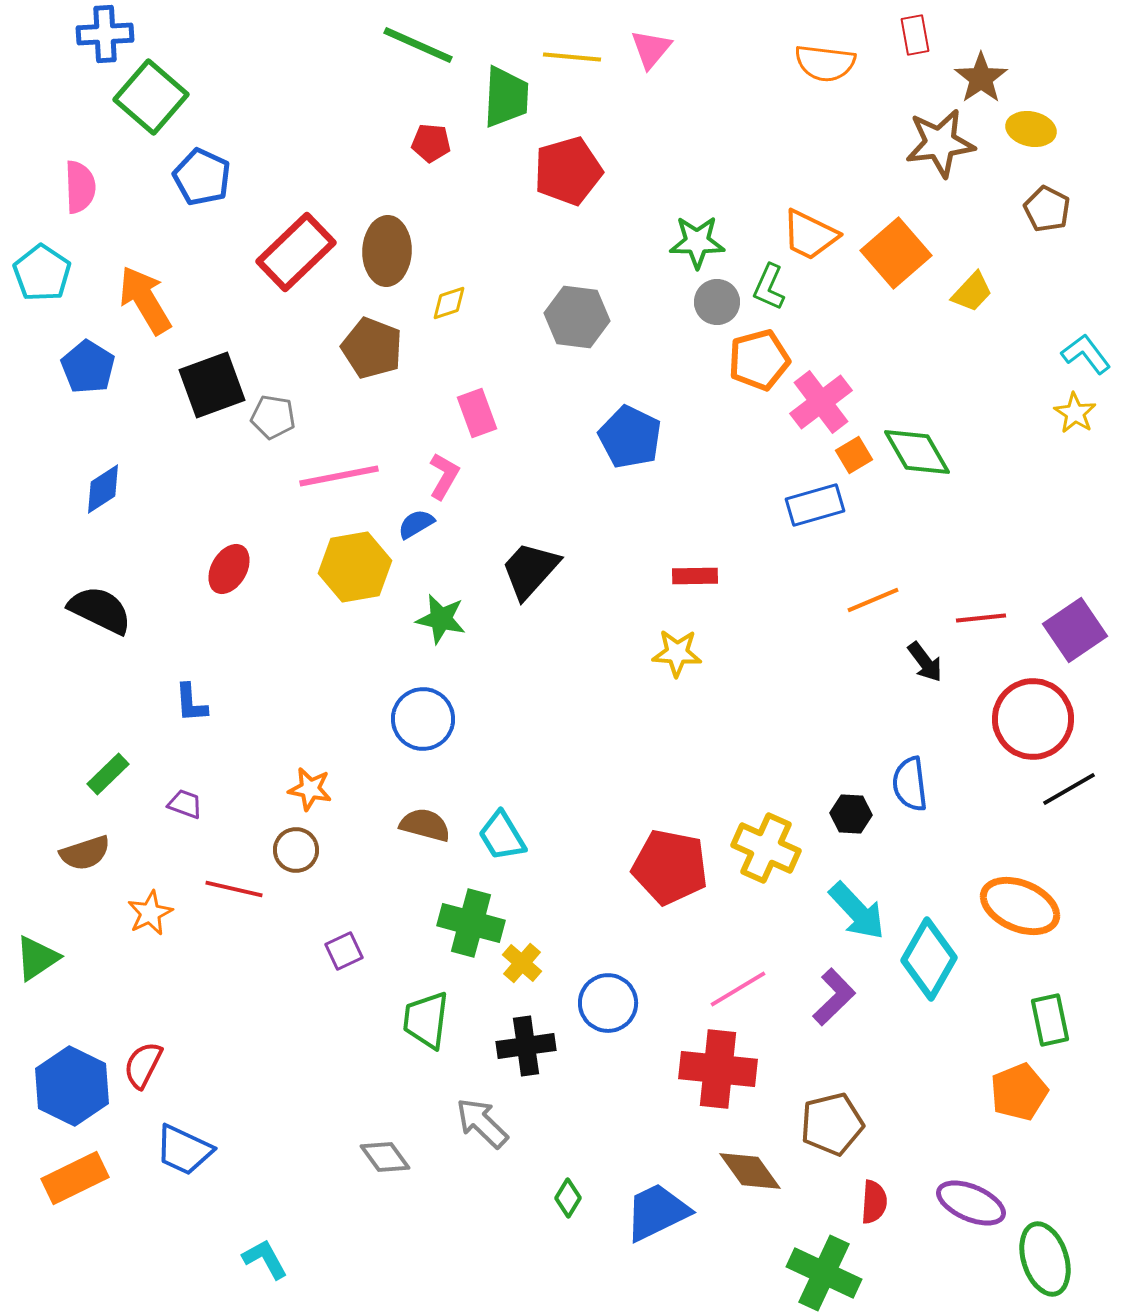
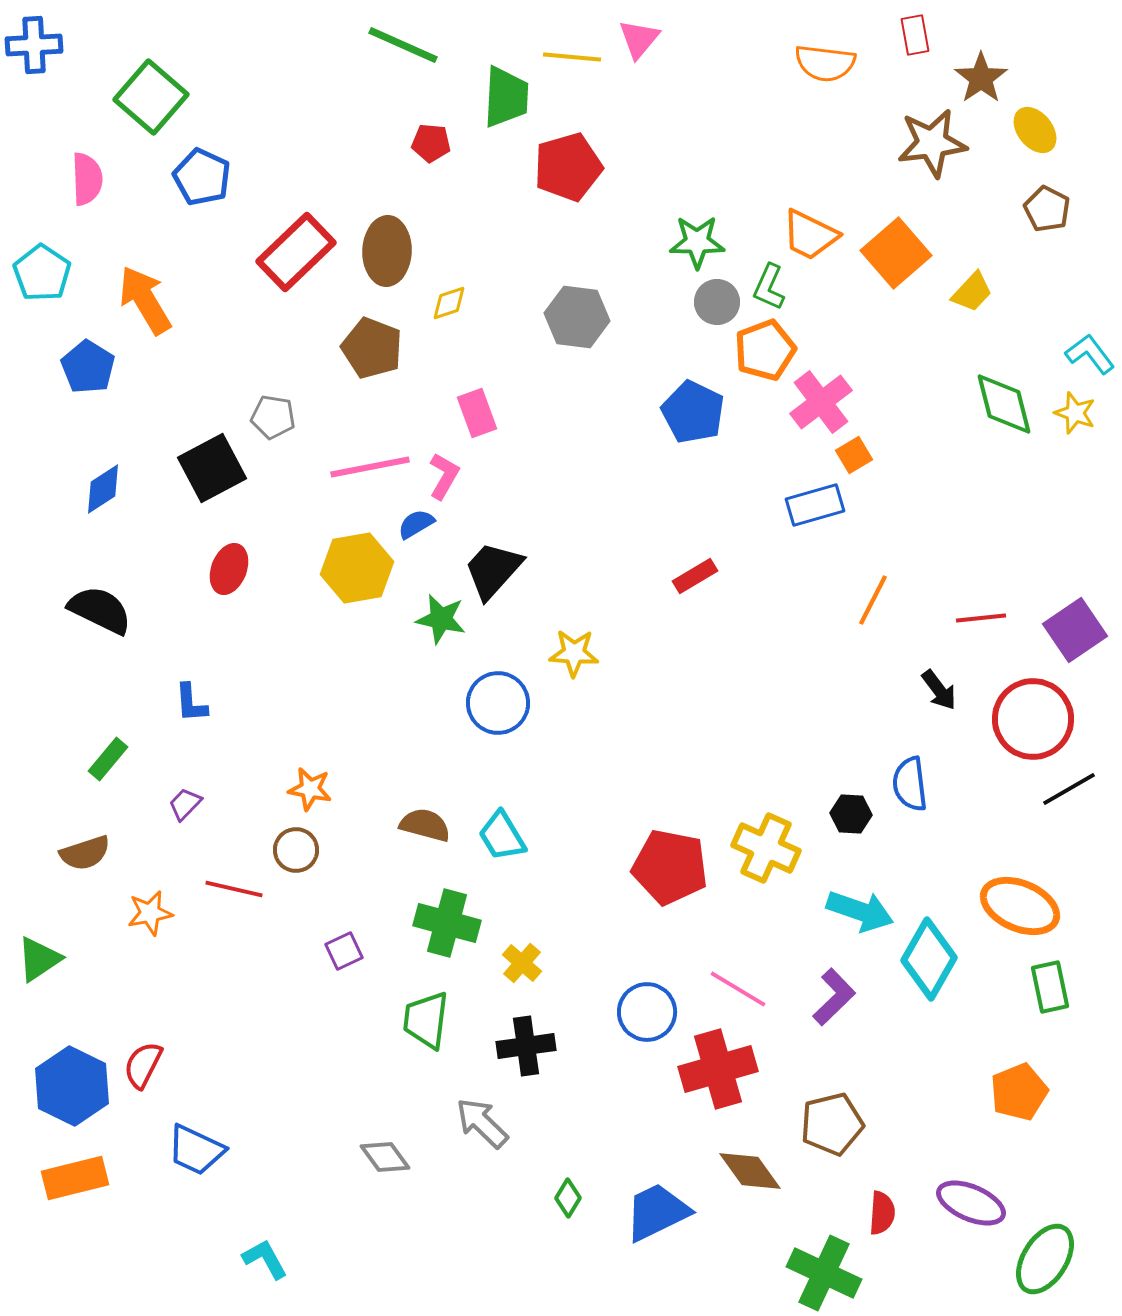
blue cross at (105, 34): moved 71 px left, 11 px down
green line at (418, 45): moved 15 px left
pink triangle at (651, 49): moved 12 px left, 10 px up
yellow ellipse at (1031, 129): moved 4 px right, 1 px down; rotated 39 degrees clockwise
brown star at (940, 143): moved 8 px left
red pentagon at (568, 171): moved 4 px up
pink semicircle at (80, 187): moved 7 px right, 8 px up
cyan L-shape at (1086, 354): moved 4 px right
orange pentagon at (759, 360): moved 6 px right, 10 px up; rotated 6 degrees counterclockwise
black square at (212, 385): moved 83 px down; rotated 8 degrees counterclockwise
yellow star at (1075, 413): rotated 12 degrees counterclockwise
blue pentagon at (630, 437): moved 63 px right, 25 px up
green diamond at (917, 452): moved 87 px right, 48 px up; rotated 16 degrees clockwise
pink line at (339, 476): moved 31 px right, 9 px up
yellow hexagon at (355, 567): moved 2 px right, 1 px down
red ellipse at (229, 569): rotated 9 degrees counterclockwise
black trapezoid at (530, 570): moved 37 px left
red rectangle at (695, 576): rotated 30 degrees counterclockwise
orange line at (873, 600): rotated 40 degrees counterclockwise
yellow star at (677, 653): moved 103 px left
black arrow at (925, 662): moved 14 px right, 28 px down
blue circle at (423, 719): moved 75 px right, 16 px up
green rectangle at (108, 774): moved 15 px up; rotated 6 degrees counterclockwise
purple trapezoid at (185, 804): rotated 66 degrees counterclockwise
cyan arrow at (857, 911): moved 3 px right; rotated 28 degrees counterclockwise
orange star at (150, 913): rotated 15 degrees clockwise
green cross at (471, 923): moved 24 px left
green triangle at (37, 958): moved 2 px right, 1 px down
pink line at (738, 989): rotated 62 degrees clockwise
blue circle at (608, 1003): moved 39 px right, 9 px down
green rectangle at (1050, 1020): moved 33 px up
red cross at (718, 1069): rotated 22 degrees counterclockwise
blue trapezoid at (184, 1150): moved 12 px right
orange rectangle at (75, 1178): rotated 12 degrees clockwise
red semicircle at (874, 1202): moved 8 px right, 11 px down
green ellipse at (1045, 1259): rotated 50 degrees clockwise
